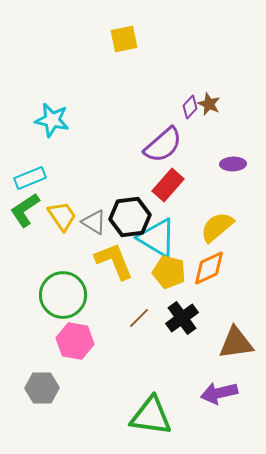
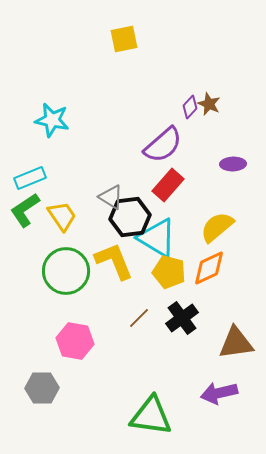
gray triangle: moved 17 px right, 25 px up
green circle: moved 3 px right, 24 px up
